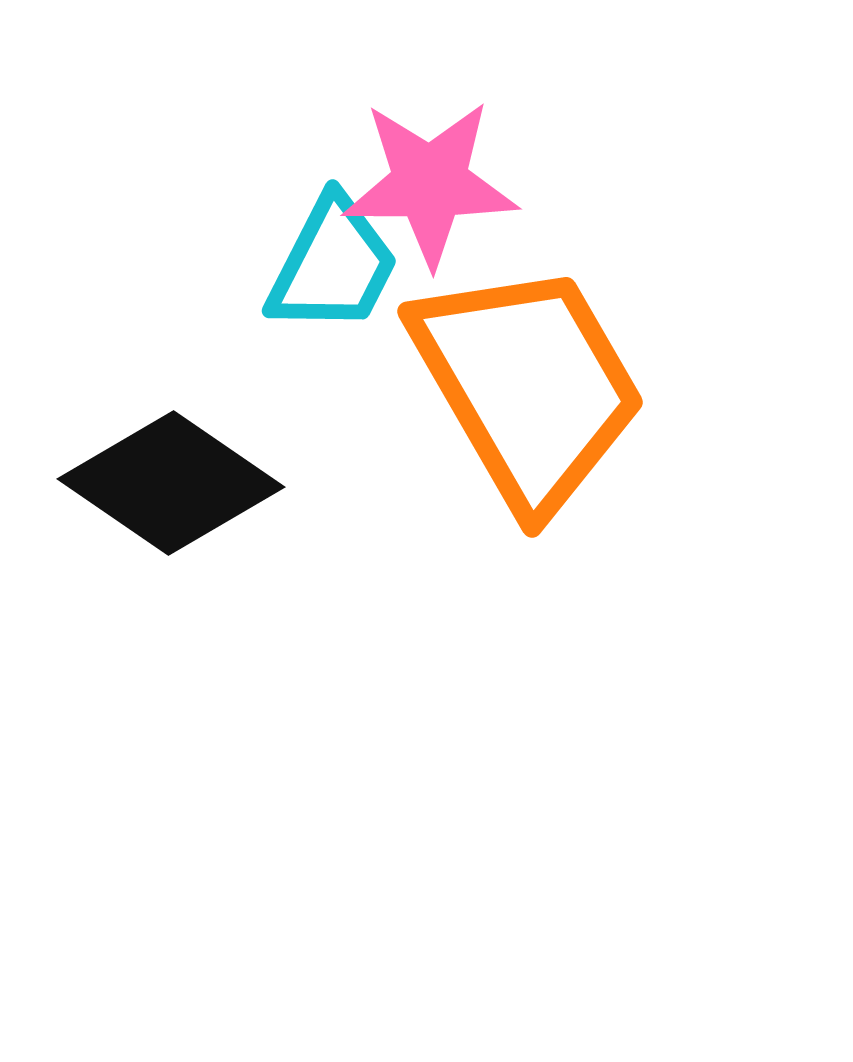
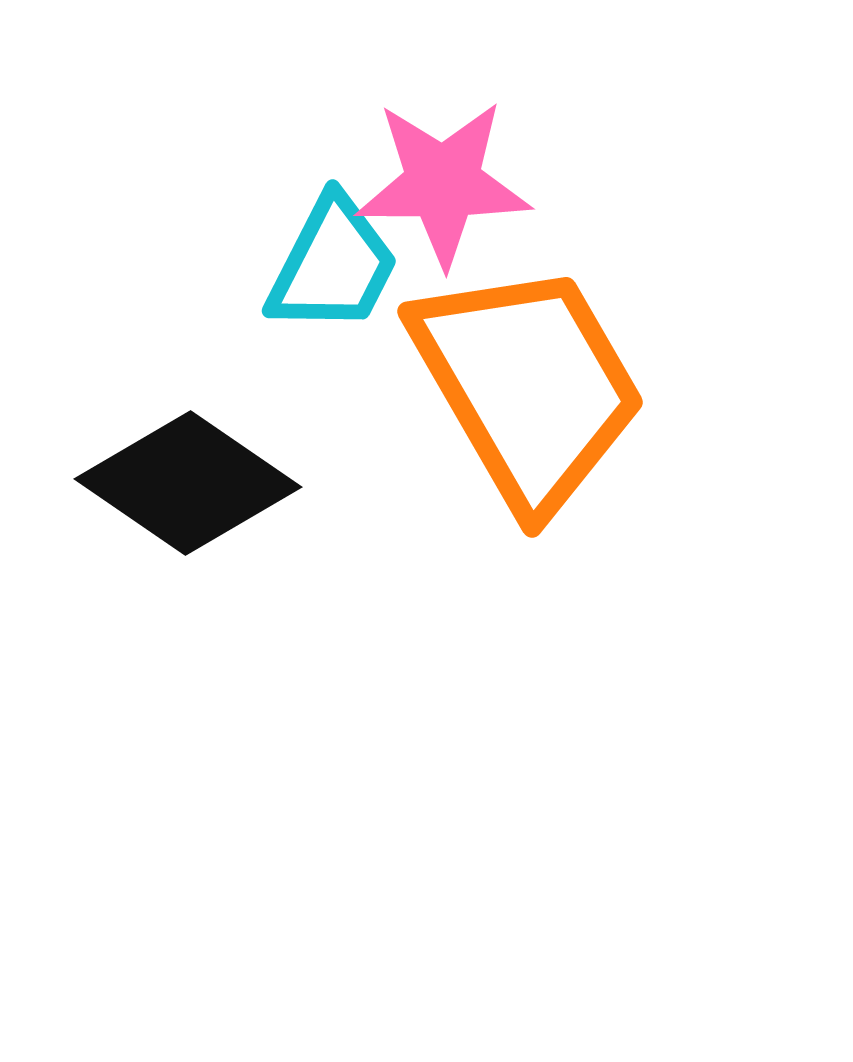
pink star: moved 13 px right
black diamond: moved 17 px right
